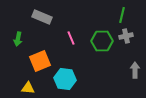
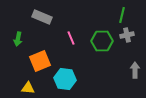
gray cross: moved 1 px right, 1 px up
